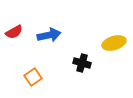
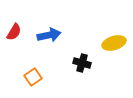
red semicircle: rotated 30 degrees counterclockwise
